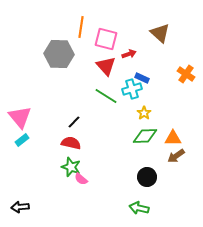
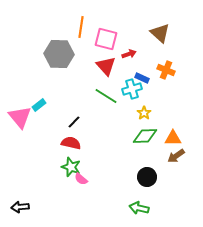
orange cross: moved 20 px left, 4 px up; rotated 12 degrees counterclockwise
cyan rectangle: moved 17 px right, 35 px up
